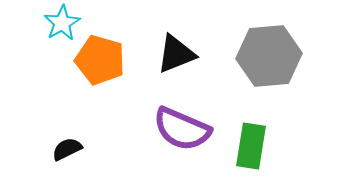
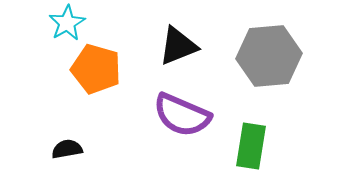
cyan star: moved 5 px right
black triangle: moved 2 px right, 8 px up
orange pentagon: moved 4 px left, 9 px down
purple semicircle: moved 14 px up
black semicircle: rotated 16 degrees clockwise
